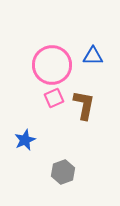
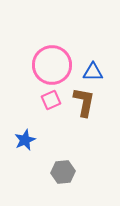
blue triangle: moved 16 px down
pink square: moved 3 px left, 2 px down
brown L-shape: moved 3 px up
gray hexagon: rotated 15 degrees clockwise
